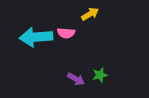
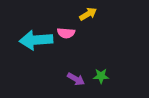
yellow arrow: moved 2 px left
cyan arrow: moved 3 px down
green star: moved 1 px right, 1 px down; rotated 14 degrees clockwise
